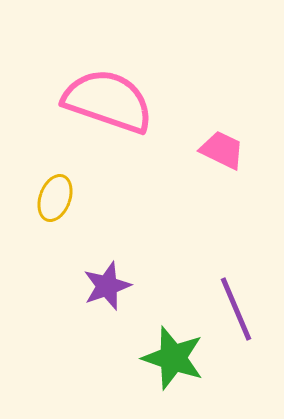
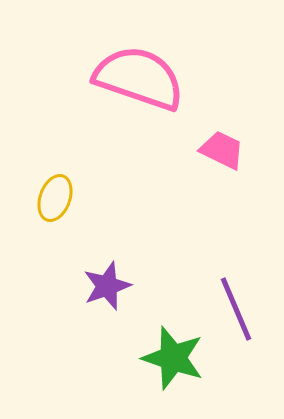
pink semicircle: moved 31 px right, 23 px up
